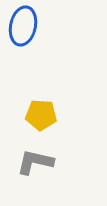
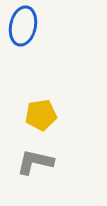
yellow pentagon: rotated 12 degrees counterclockwise
